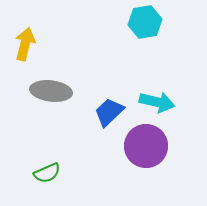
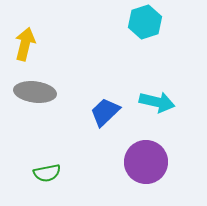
cyan hexagon: rotated 8 degrees counterclockwise
gray ellipse: moved 16 px left, 1 px down
blue trapezoid: moved 4 px left
purple circle: moved 16 px down
green semicircle: rotated 12 degrees clockwise
